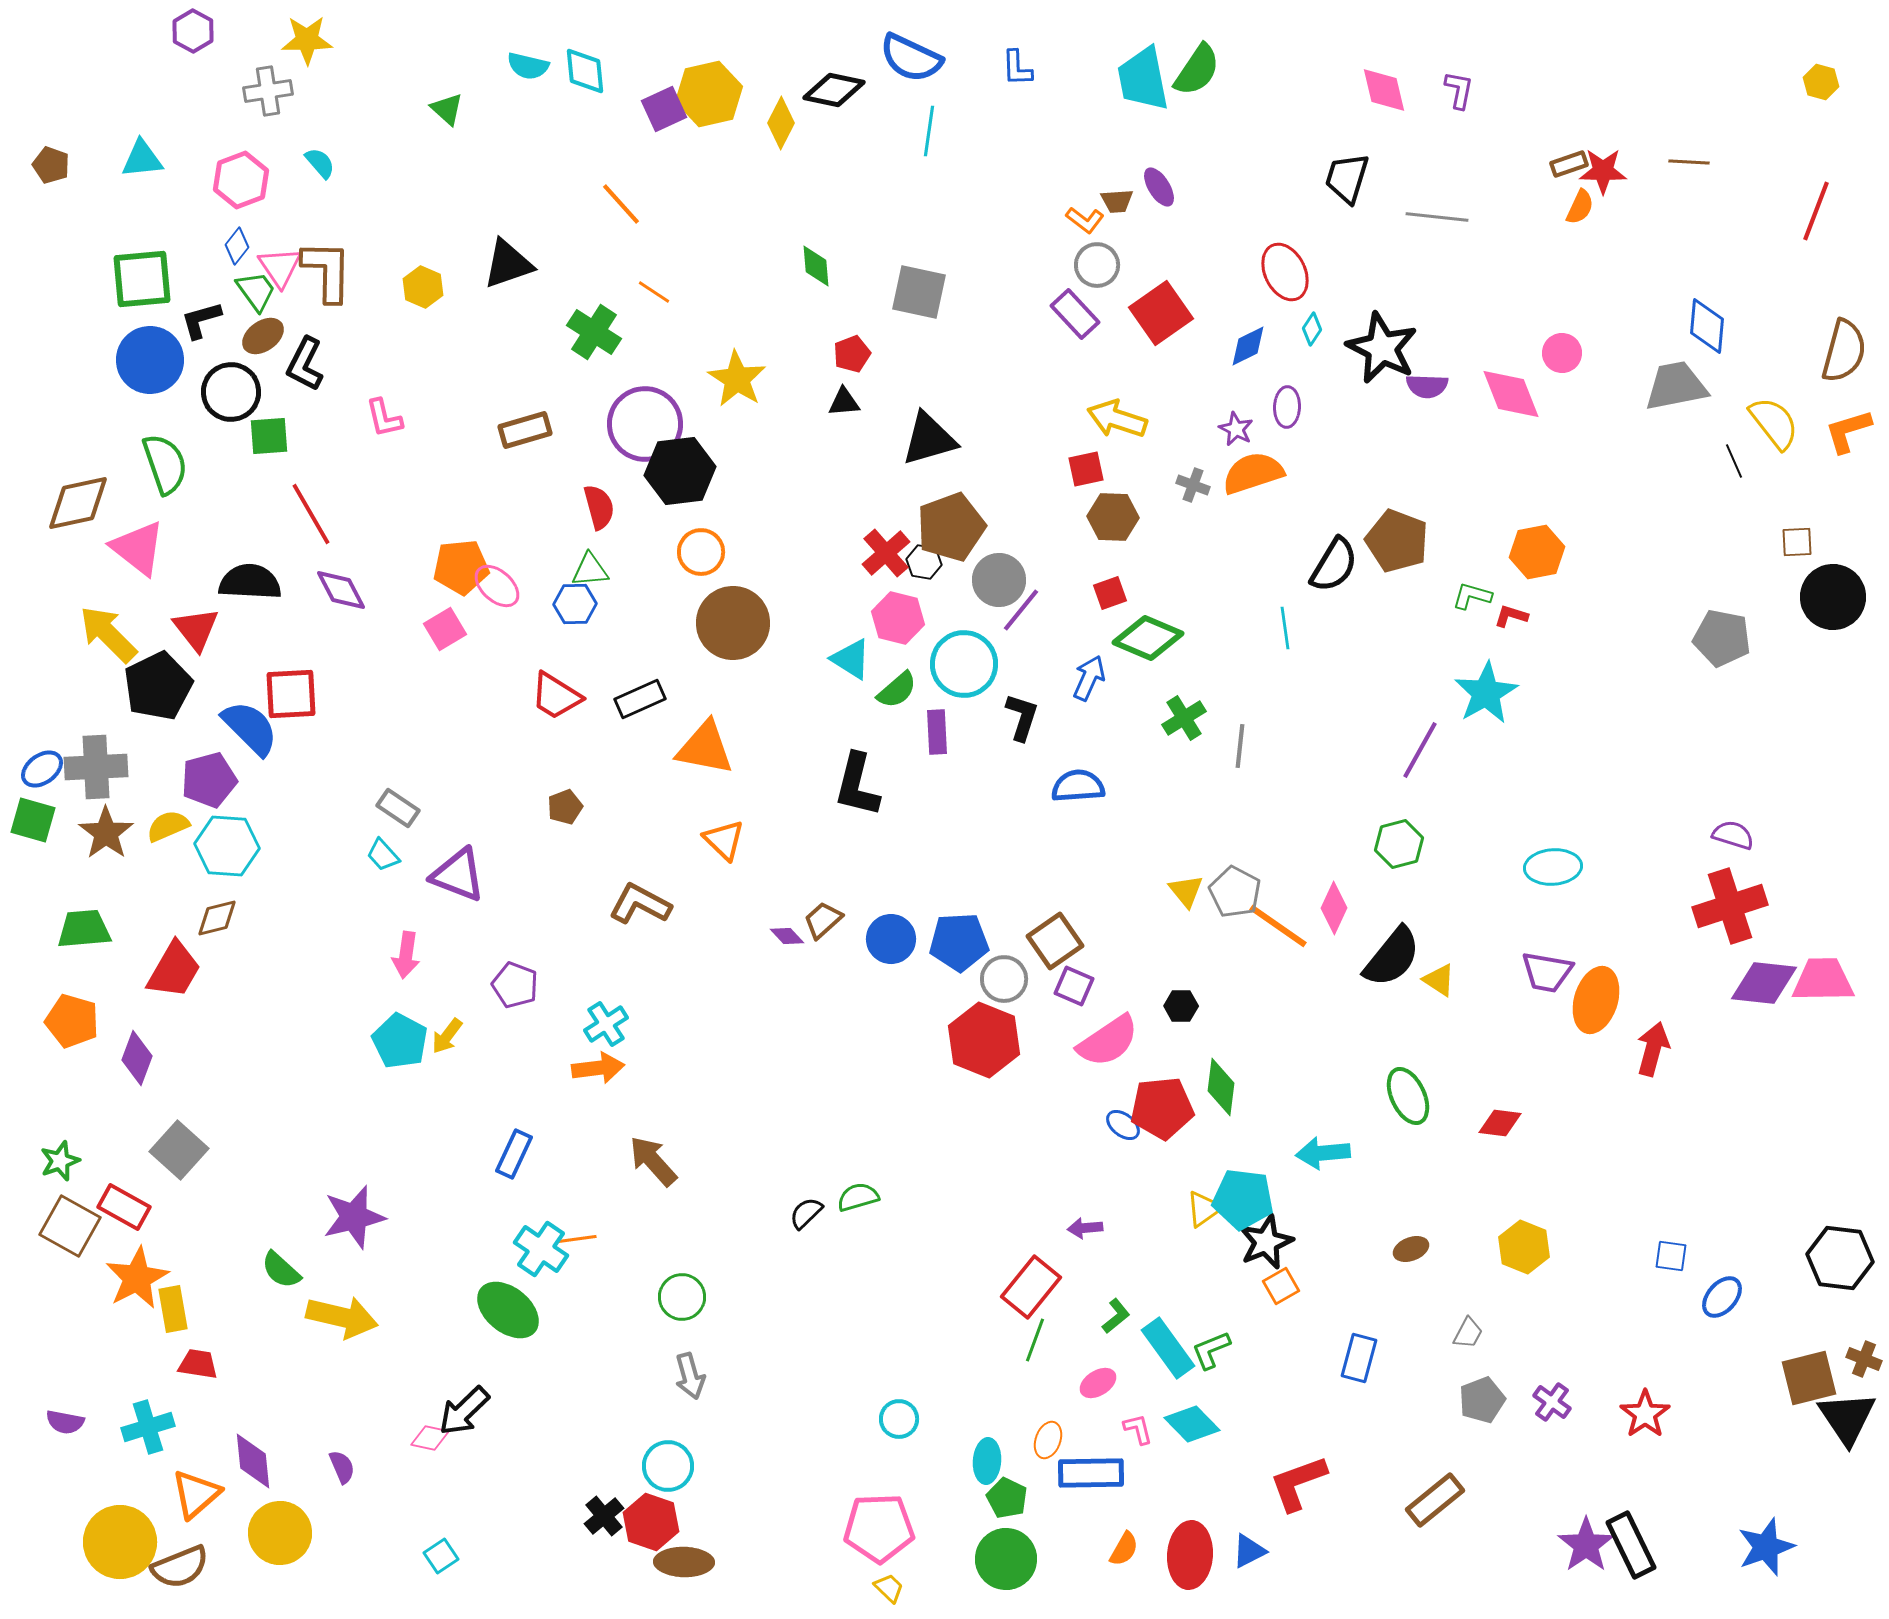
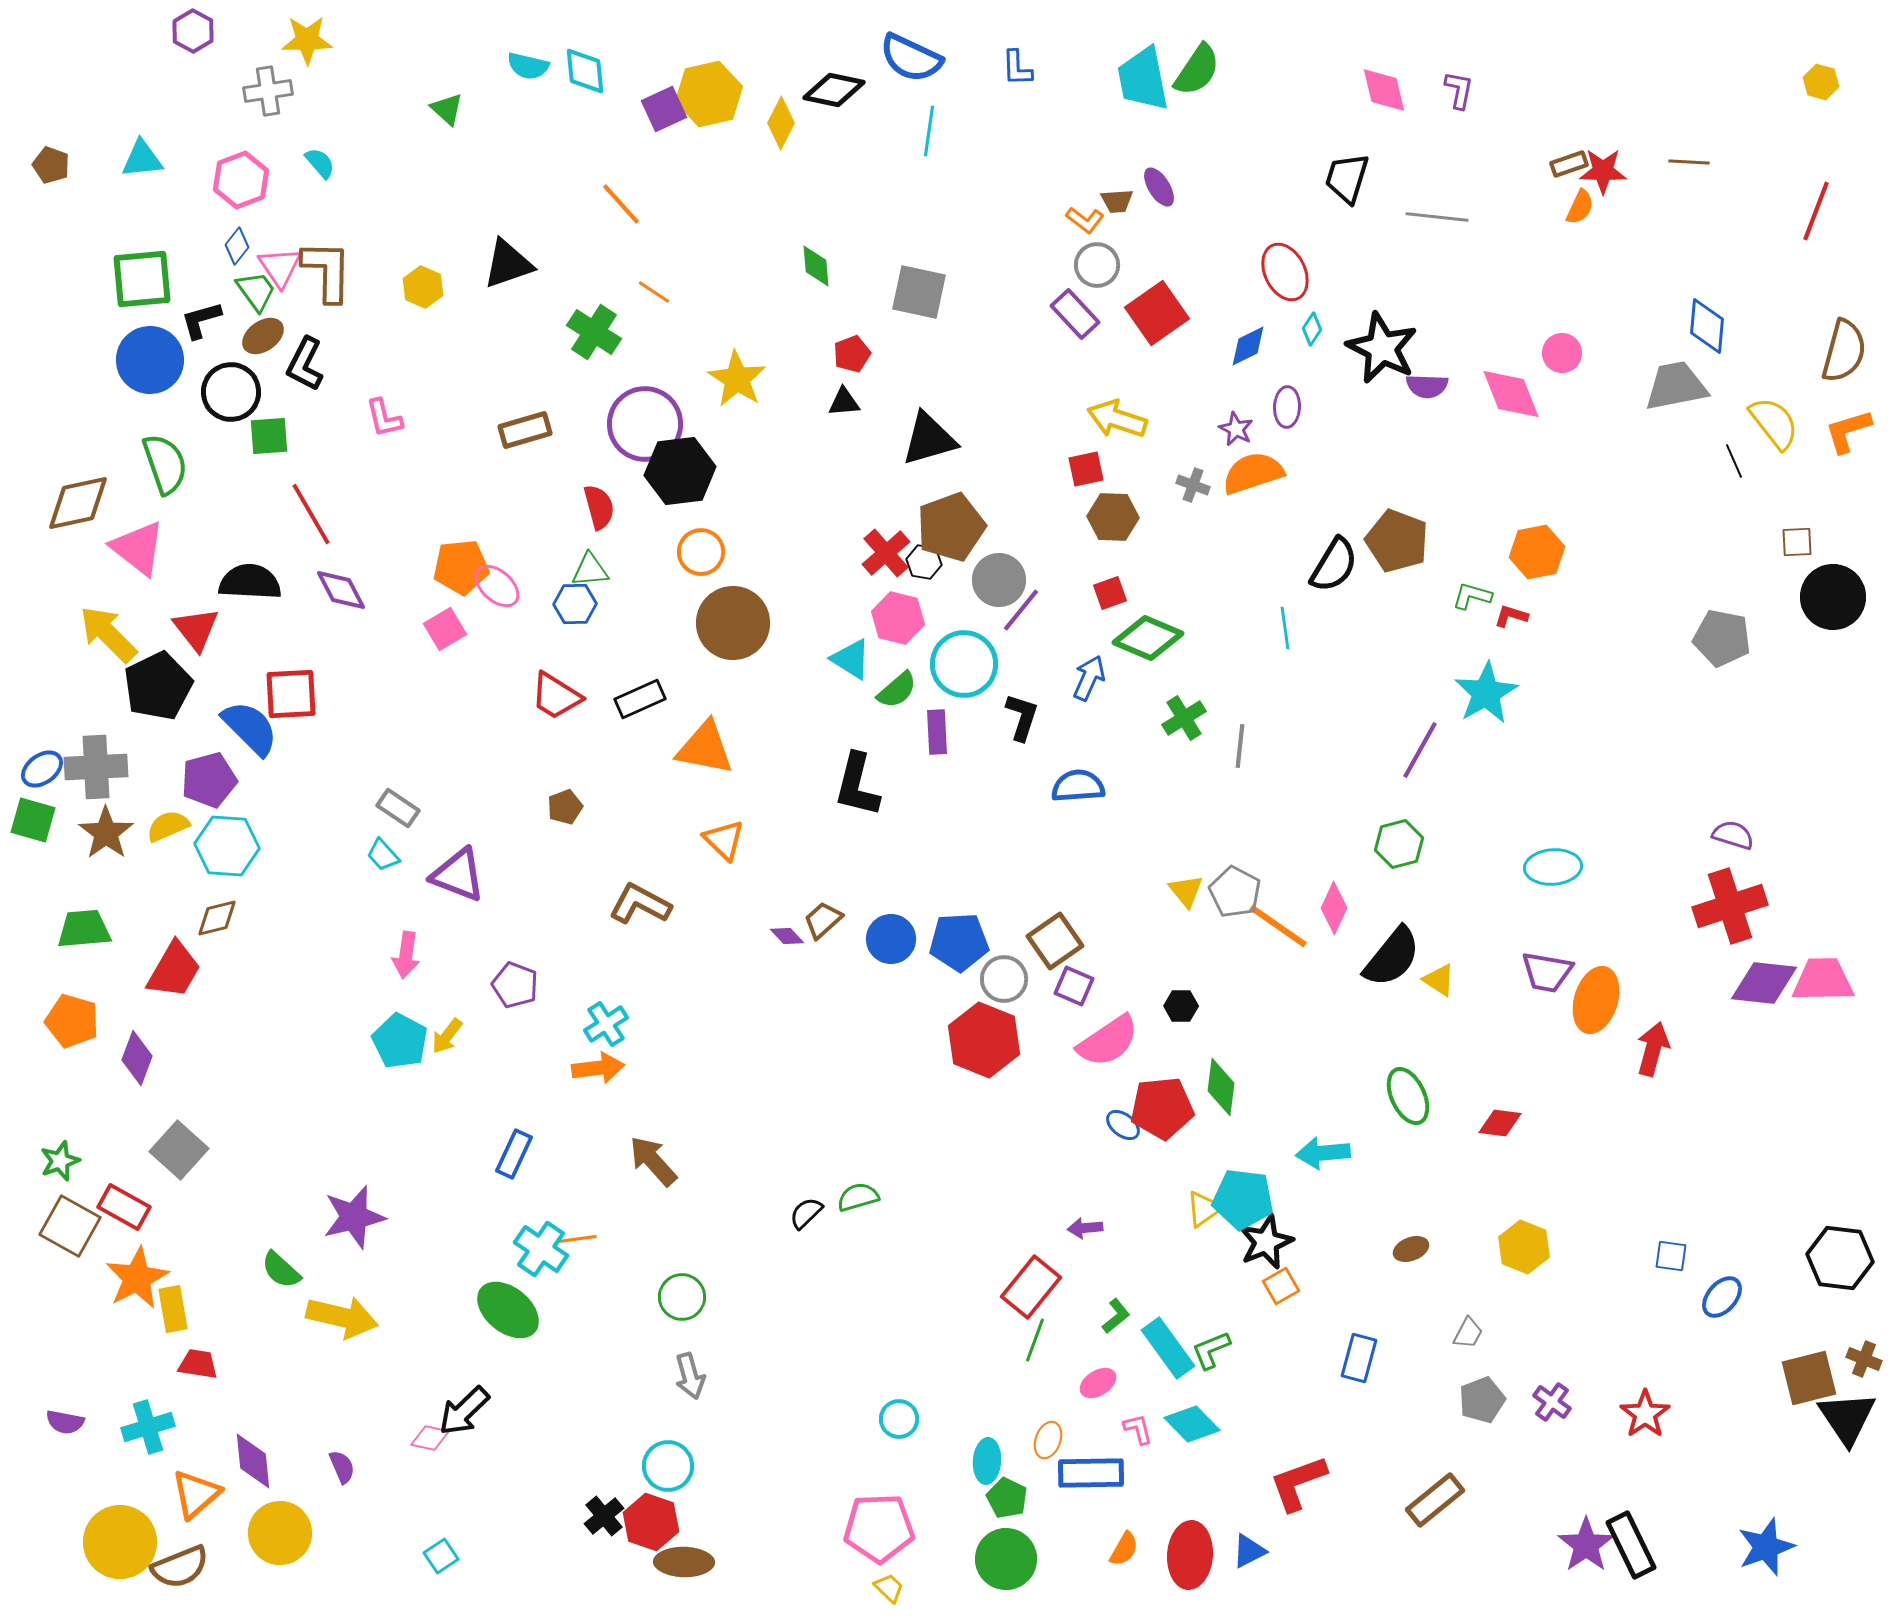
red square at (1161, 313): moved 4 px left
